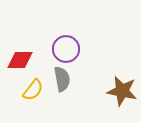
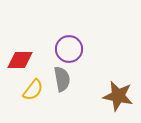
purple circle: moved 3 px right
brown star: moved 4 px left, 5 px down
